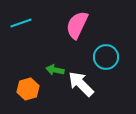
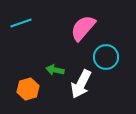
pink semicircle: moved 6 px right, 3 px down; rotated 16 degrees clockwise
white arrow: rotated 108 degrees counterclockwise
